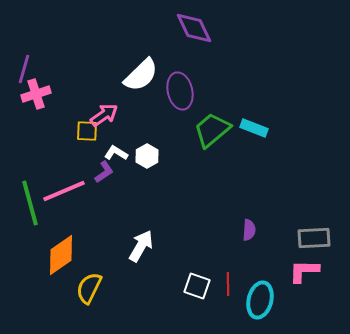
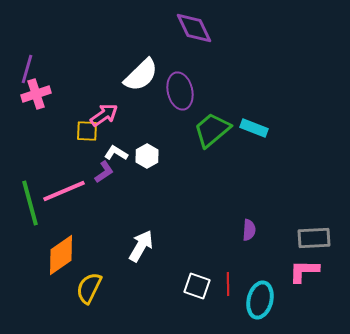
purple line: moved 3 px right
